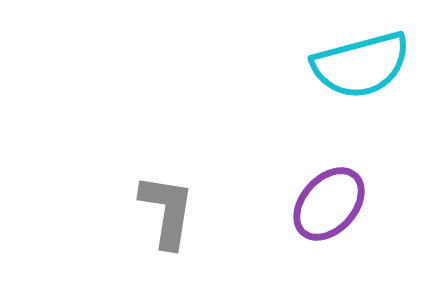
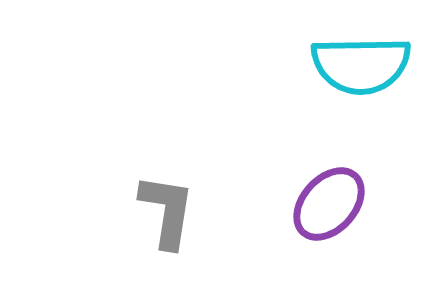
cyan semicircle: rotated 14 degrees clockwise
